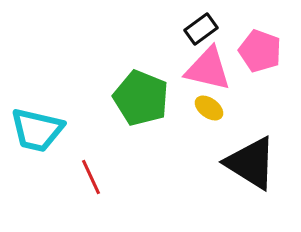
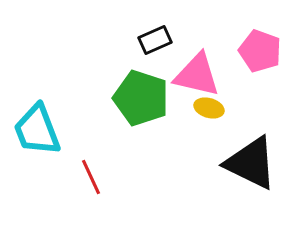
black rectangle: moved 46 px left, 11 px down; rotated 12 degrees clockwise
pink triangle: moved 11 px left, 6 px down
green pentagon: rotated 4 degrees counterclockwise
yellow ellipse: rotated 20 degrees counterclockwise
cyan trapezoid: rotated 56 degrees clockwise
black triangle: rotated 6 degrees counterclockwise
